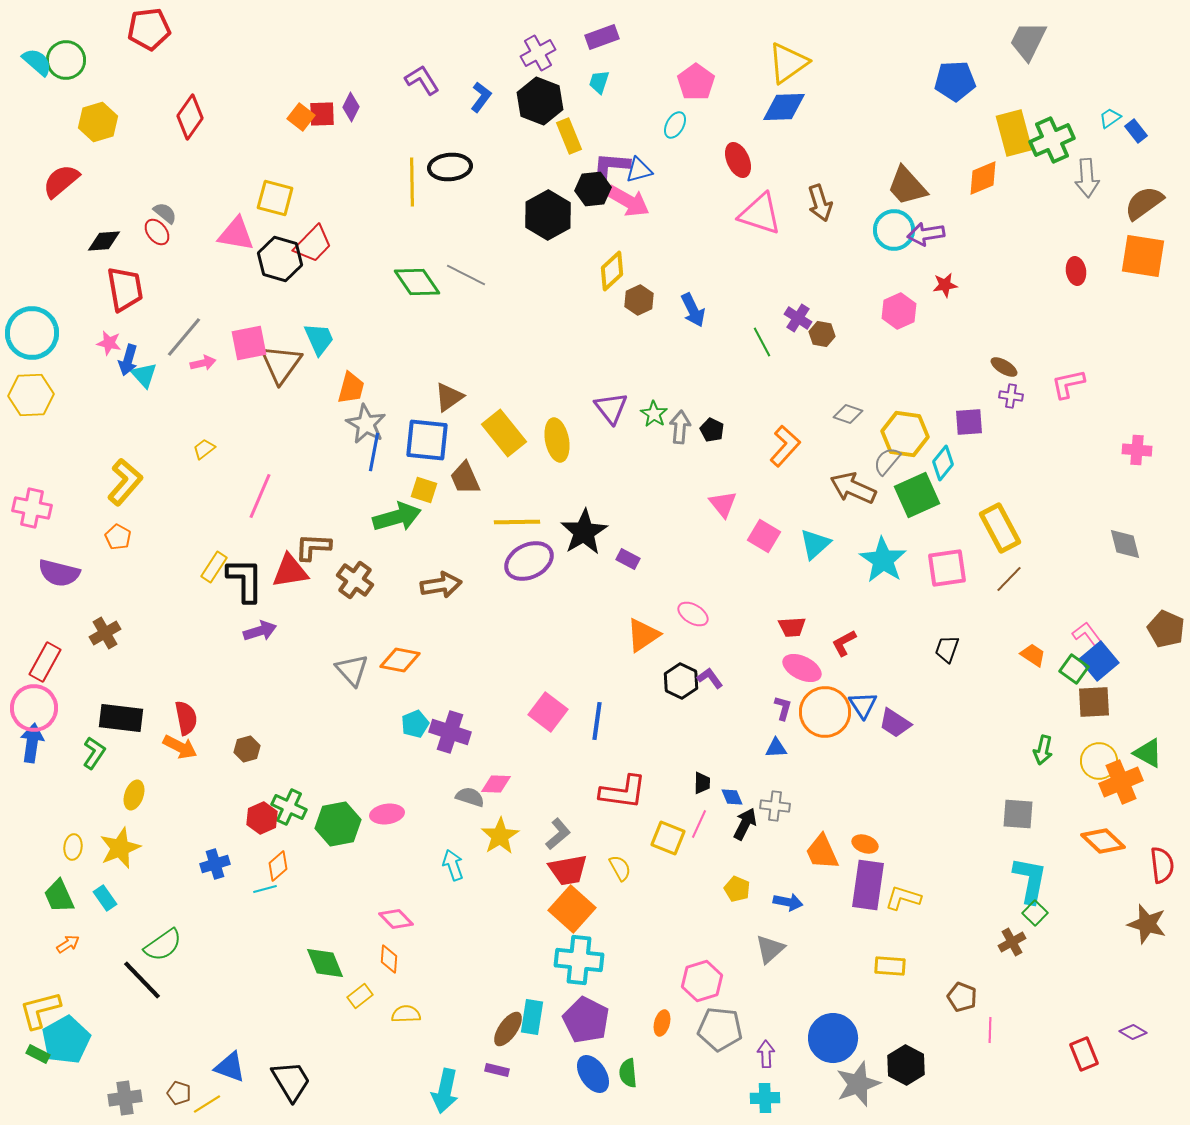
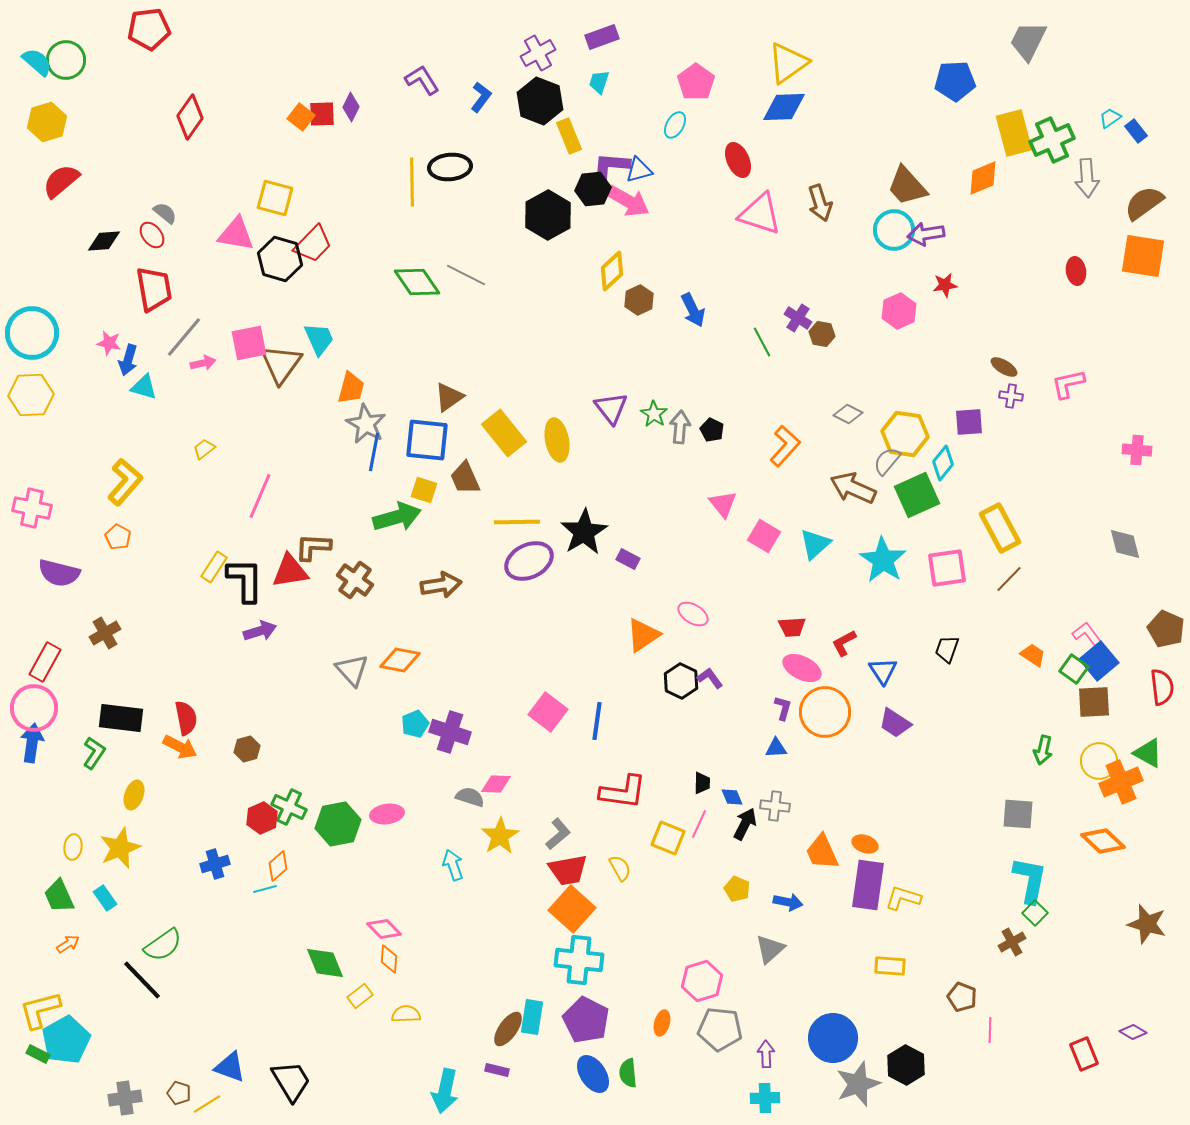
yellow hexagon at (98, 122): moved 51 px left
red ellipse at (157, 232): moved 5 px left, 3 px down
red trapezoid at (125, 289): moved 29 px right
cyan triangle at (144, 375): moved 12 px down; rotated 32 degrees counterclockwise
gray diamond at (848, 414): rotated 8 degrees clockwise
blue triangle at (863, 705): moved 20 px right, 34 px up
red semicircle at (1162, 865): moved 178 px up
pink diamond at (396, 919): moved 12 px left, 10 px down
